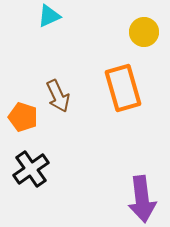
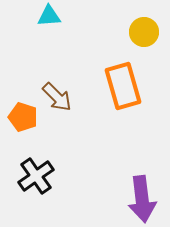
cyan triangle: rotated 20 degrees clockwise
orange rectangle: moved 2 px up
brown arrow: moved 1 px left, 1 px down; rotated 20 degrees counterclockwise
black cross: moved 5 px right, 7 px down
